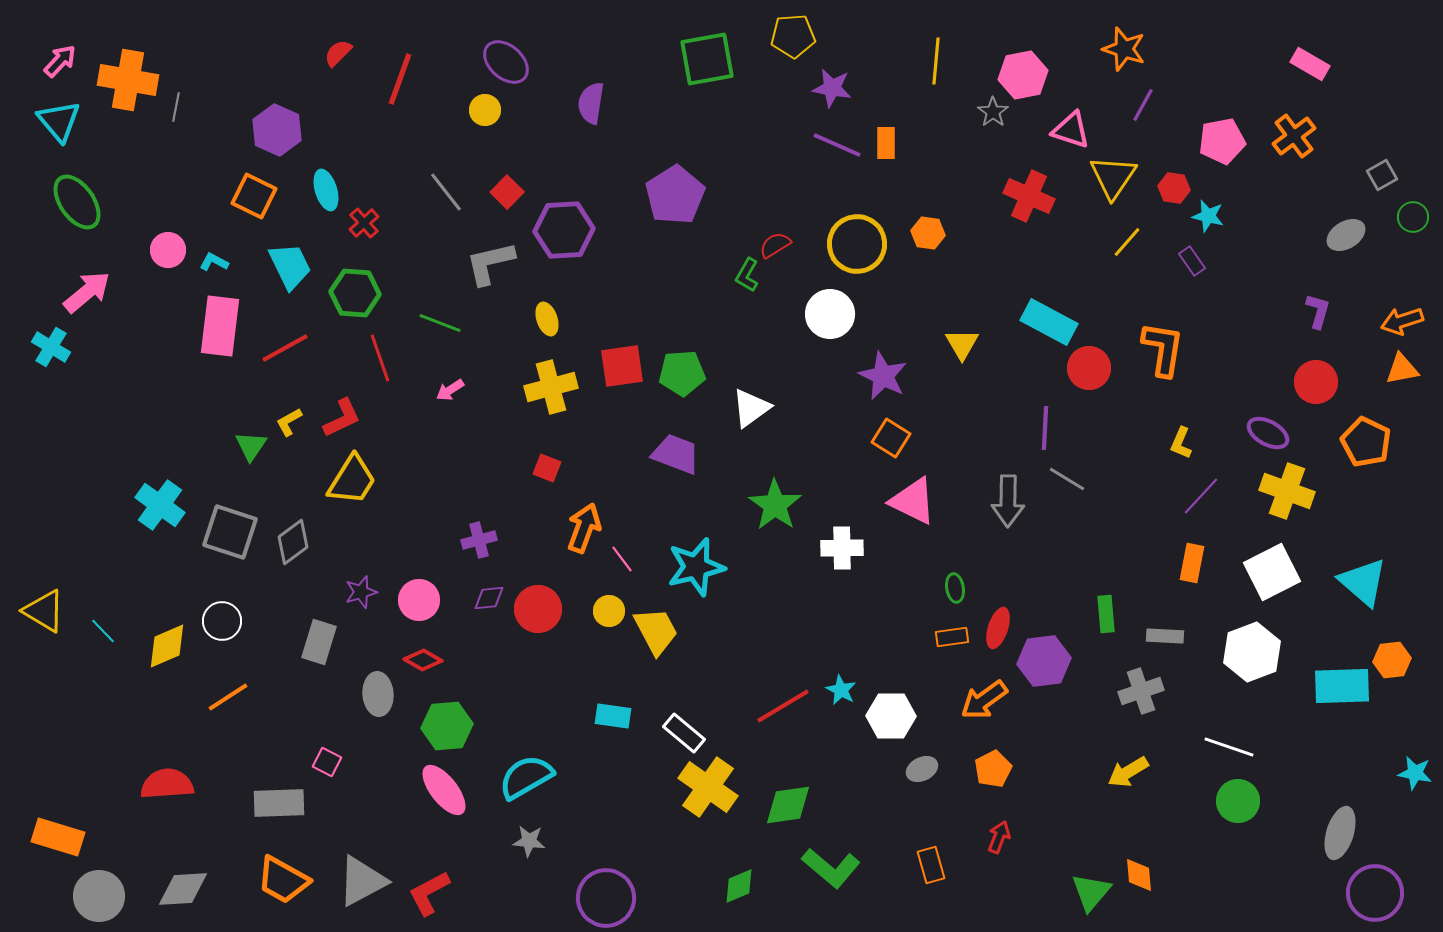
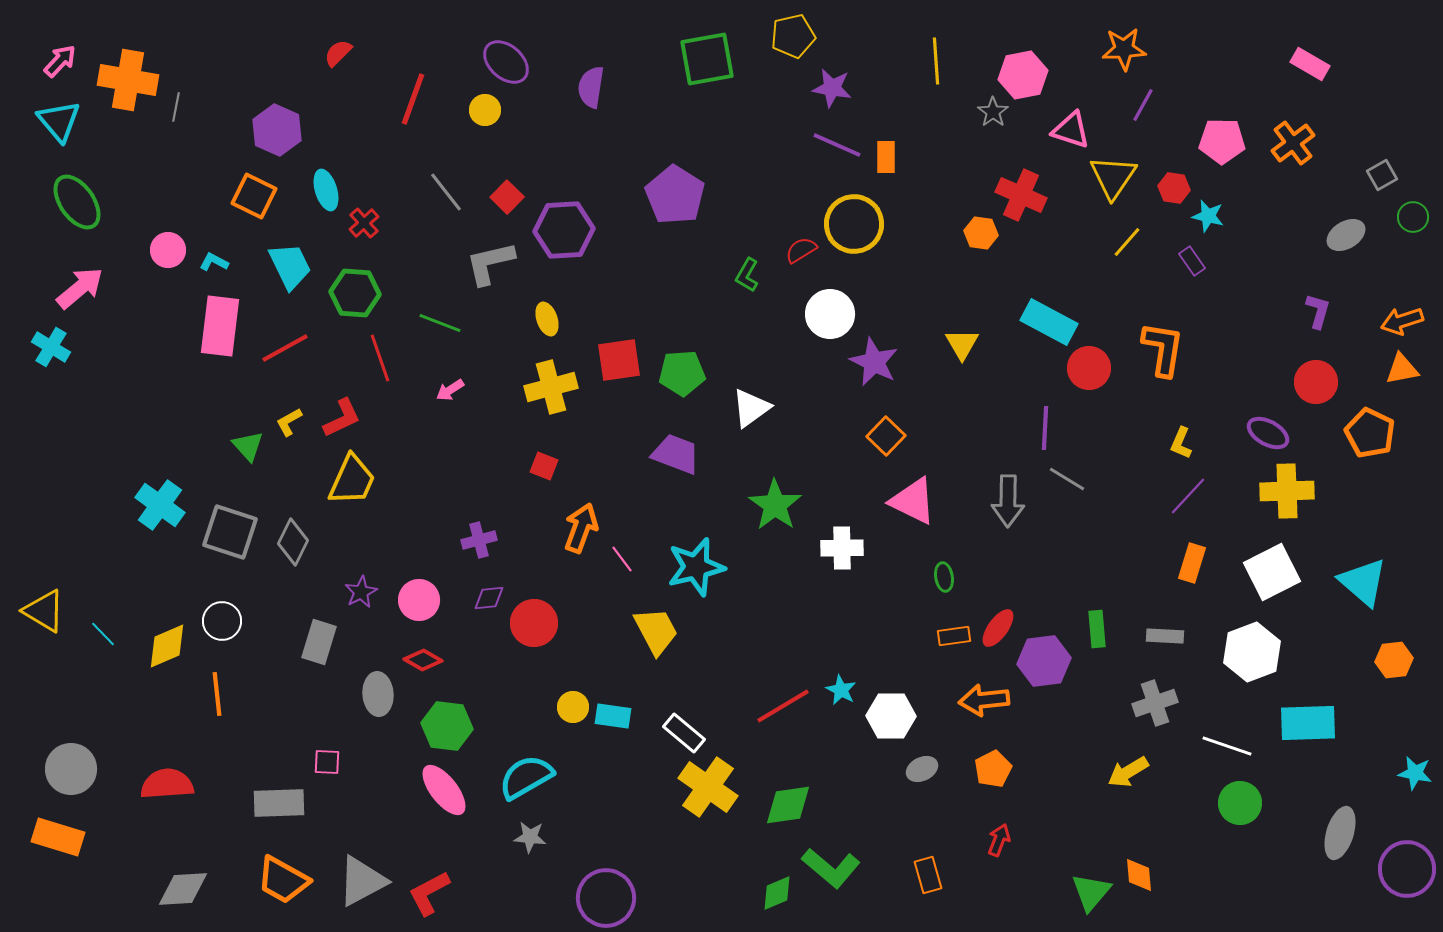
yellow pentagon at (793, 36): rotated 9 degrees counterclockwise
orange star at (1124, 49): rotated 21 degrees counterclockwise
yellow line at (936, 61): rotated 9 degrees counterclockwise
red line at (400, 79): moved 13 px right, 20 px down
purple semicircle at (591, 103): moved 16 px up
orange cross at (1294, 136): moved 1 px left, 7 px down
pink pentagon at (1222, 141): rotated 12 degrees clockwise
orange rectangle at (886, 143): moved 14 px down
red square at (507, 192): moved 5 px down
purple pentagon at (675, 195): rotated 8 degrees counterclockwise
red cross at (1029, 196): moved 8 px left, 1 px up
orange hexagon at (928, 233): moved 53 px right
yellow circle at (857, 244): moved 3 px left, 20 px up
red semicircle at (775, 245): moved 26 px right, 5 px down
pink arrow at (87, 292): moved 7 px left, 4 px up
red square at (622, 366): moved 3 px left, 6 px up
purple star at (883, 376): moved 9 px left, 14 px up
orange square at (891, 438): moved 5 px left, 2 px up; rotated 12 degrees clockwise
orange pentagon at (1366, 442): moved 4 px right, 9 px up
green triangle at (251, 446): moved 3 px left; rotated 16 degrees counterclockwise
red square at (547, 468): moved 3 px left, 2 px up
yellow trapezoid at (352, 480): rotated 8 degrees counterclockwise
yellow cross at (1287, 491): rotated 22 degrees counterclockwise
purple line at (1201, 496): moved 13 px left
orange arrow at (584, 528): moved 3 px left
gray diamond at (293, 542): rotated 27 degrees counterclockwise
orange rectangle at (1192, 563): rotated 6 degrees clockwise
green ellipse at (955, 588): moved 11 px left, 11 px up
purple star at (361, 592): rotated 12 degrees counterclockwise
red circle at (538, 609): moved 4 px left, 14 px down
yellow circle at (609, 611): moved 36 px left, 96 px down
green rectangle at (1106, 614): moved 9 px left, 15 px down
red ellipse at (998, 628): rotated 18 degrees clockwise
cyan line at (103, 631): moved 3 px down
orange rectangle at (952, 637): moved 2 px right, 1 px up
orange hexagon at (1392, 660): moved 2 px right
cyan rectangle at (1342, 686): moved 34 px left, 37 px down
gray cross at (1141, 691): moved 14 px right, 12 px down
orange line at (228, 697): moved 11 px left, 3 px up; rotated 63 degrees counterclockwise
orange arrow at (984, 700): rotated 30 degrees clockwise
green hexagon at (447, 726): rotated 12 degrees clockwise
white line at (1229, 747): moved 2 px left, 1 px up
pink square at (327, 762): rotated 24 degrees counterclockwise
green circle at (1238, 801): moved 2 px right, 2 px down
red arrow at (999, 837): moved 3 px down
gray star at (529, 841): moved 1 px right, 4 px up
orange rectangle at (931, 865): moved 3 px left, 10 px down
green diamond at (739, 886): moved 38 px right, 7 px down
purple circle at (1375, 893): moved 32 px right, 24 px up
gray circle at (99, 896): moved 28 px left, 127 px up
